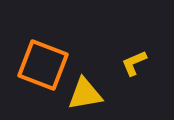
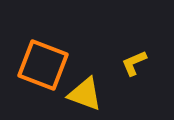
yellow triangle: rotated 30 degrees clockwise
